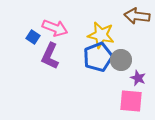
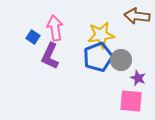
pink arrow: rotated 120 degrees counterclockwise
yellow star: rotated 20 degrees counterclockwise
